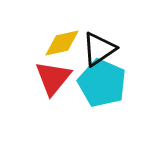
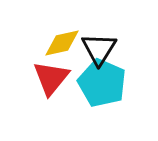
black triangle: rotated 24 degrees counterclockwise
red triangle: moved 2 px left
